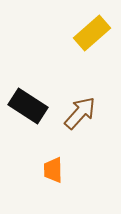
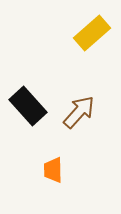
black rectangle: rotated 15 degrees clockwise
brown arrow: moved 1 px left, 1 px up
